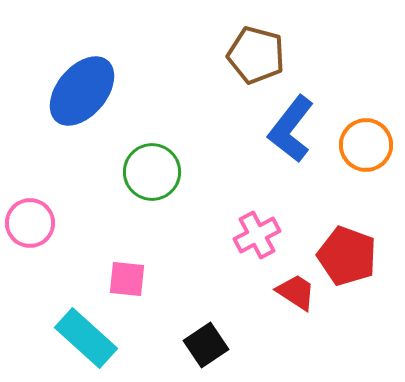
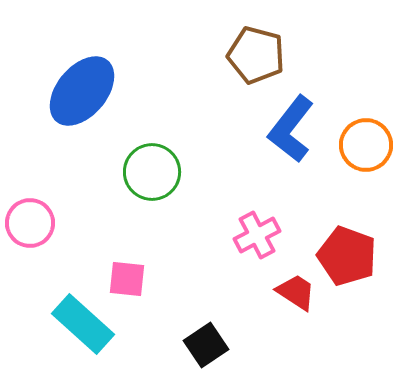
cyan rectangle: moved 3 px left, 14 px up
